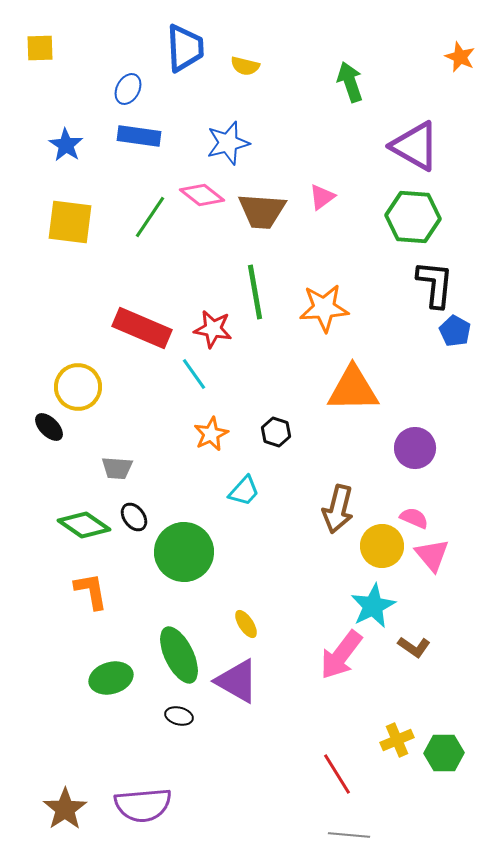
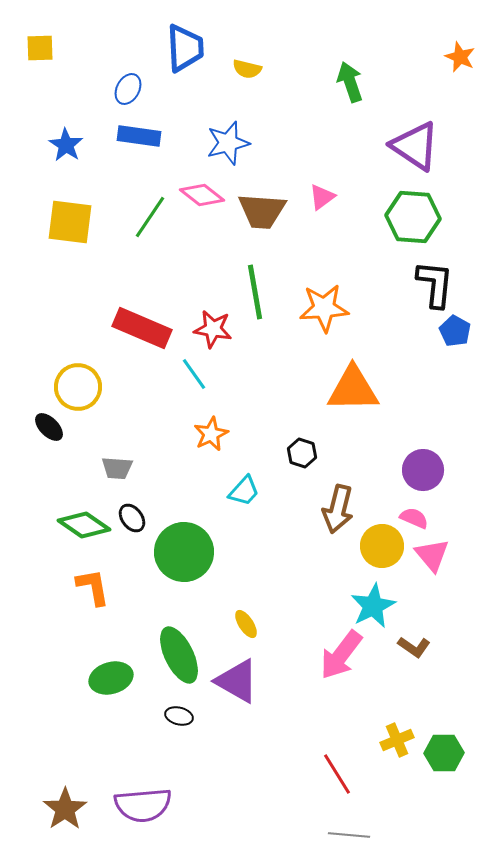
yellow semicircle at (245, 66): moved 2 px right, 3 px down
purple triangle at (415, 146): rotated 4 degrees clockwise
black hexagon at (276, 432): moved 26 px right, 21 px down
purple circle at (415, 448): moved 8 px right, 22 px down
black ellipse at (134, 517): moved 2 px left, 1 px down
orange L-shape at (91, 591): moved 2 px right, 4 px up
